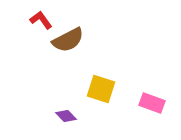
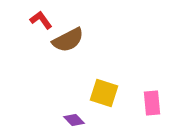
yellow square: moved 3 px right, 4 px down
pink rectangle: rotated 65 degrees clockwise
purple diamond: moved 8 px right, 4 px down
